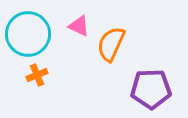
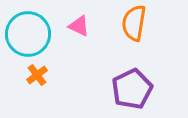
orange semicircle: moved 23 px right, 21 px up; rotated 15 degrees counterclockwise
orange cross: rotated 15 degrees counterclockwise
purple pentagon: moved 19 px left; rotated 24 degrees counterclockwise
